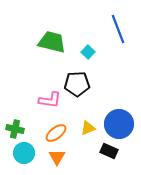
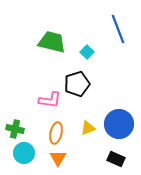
cyan square: moved 1 px left
black pentagon: rotated 15 degrees counterclockwise
orange ellipse: rotated 40 degrees counterclockwise
black rectangle: moved 7 px right, 8 px down
orange triangle: moved 1 px right, 1 px down
